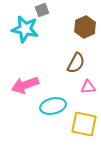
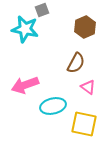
pink triangle: rotated 42 degrees clockwise
